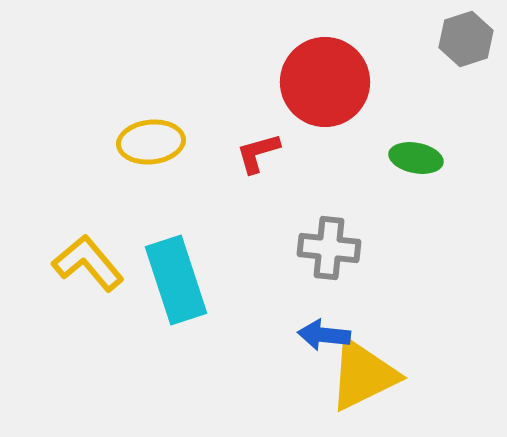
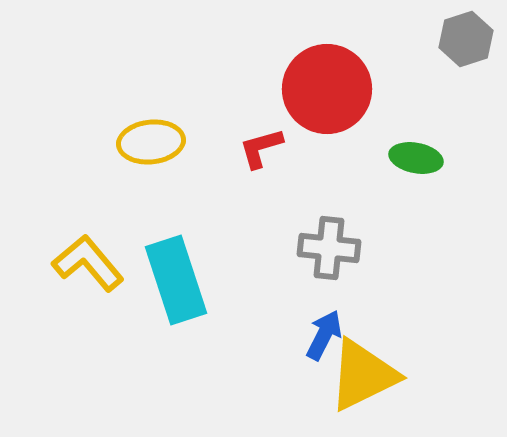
red circle: moved 2 px right, 7 px down
red L-shape: moved 3 px right, 5 px up
blue arrow: rotated 111 degrees clockwise
